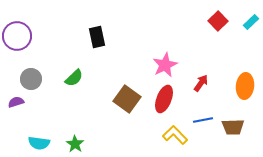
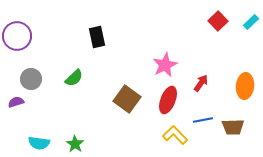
red ellipse: moved 4 px right, 1 px down
